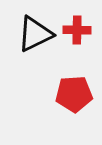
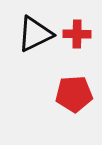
red cross: moved 4 px down
